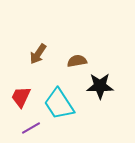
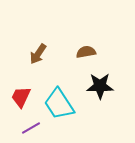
brown semicircle: moved 9 px right, 9 px up
